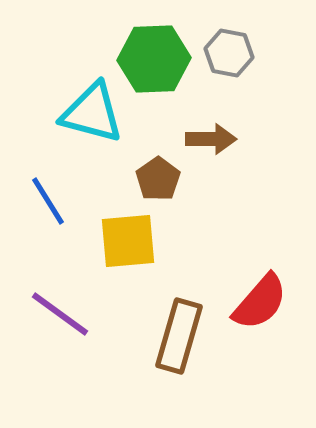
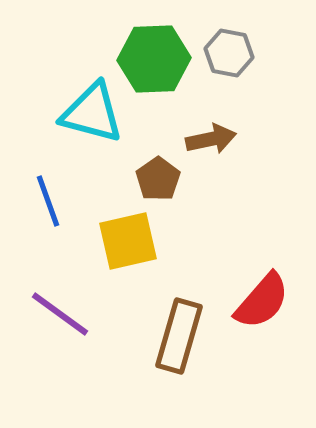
brown arrow: rotated 12 degrees counterclockwise
blue line: rotated 12 degrees clockwise
yellow square: rotated 8 degrees counterclockwise
red semicircle: moved 2 px right, 1 px up
